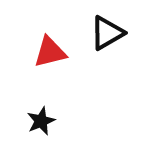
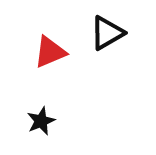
red triangle: rotated 9 degrees counterclockwise
